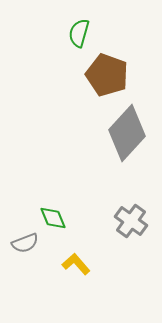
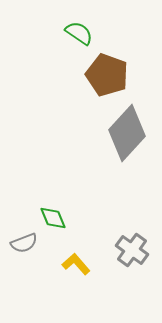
green semicircle: rotated 108 degrees clockwise
gray cross: moved 1 px right, 29 px down
gray semicircle: moved 1 px left
